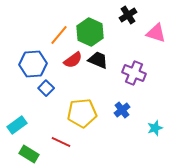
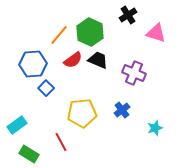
red line: rotated 36 degrees clockwise
